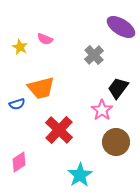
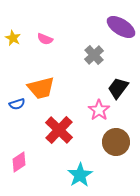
yellow star: moved 7 px left, 9 px up
pink star: moved 3 px left
